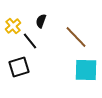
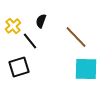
cyan square: moved 1 px up
